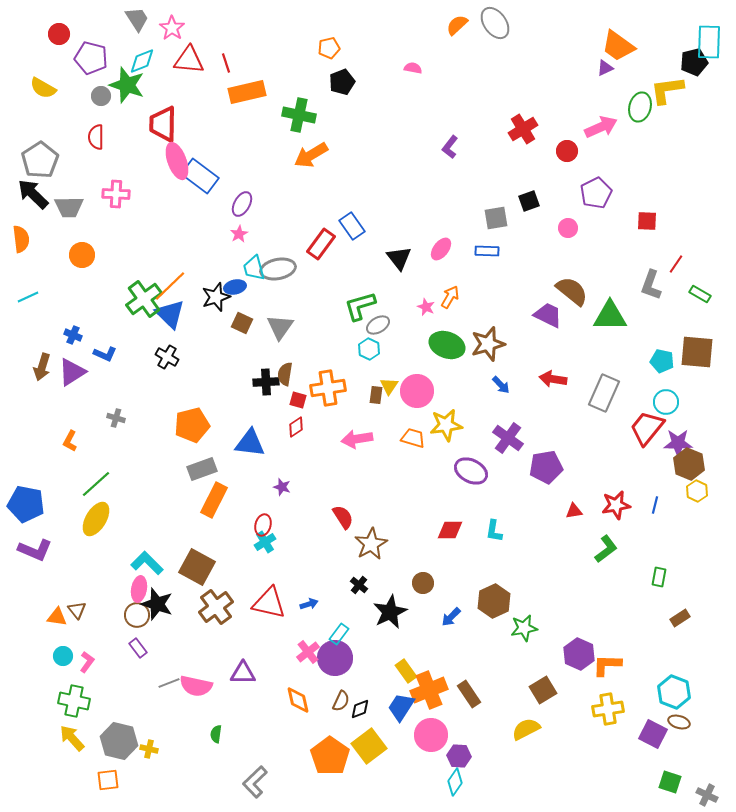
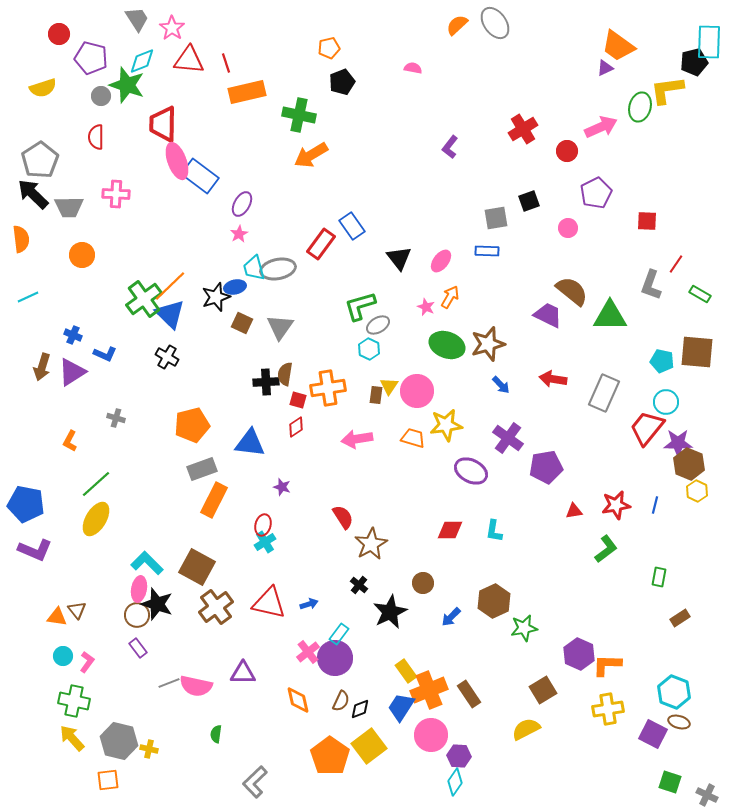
yellow semicircle at (43, 88): rotated 48 degrees counterclockwise
pink ellipse at (441, 249): moved 12 px down
